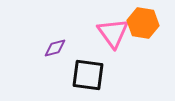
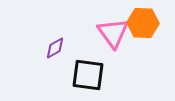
orange hexagon: rotated 8 degrees counterclockwise
purple diamond: rotated 15 degrees counterclockwise
